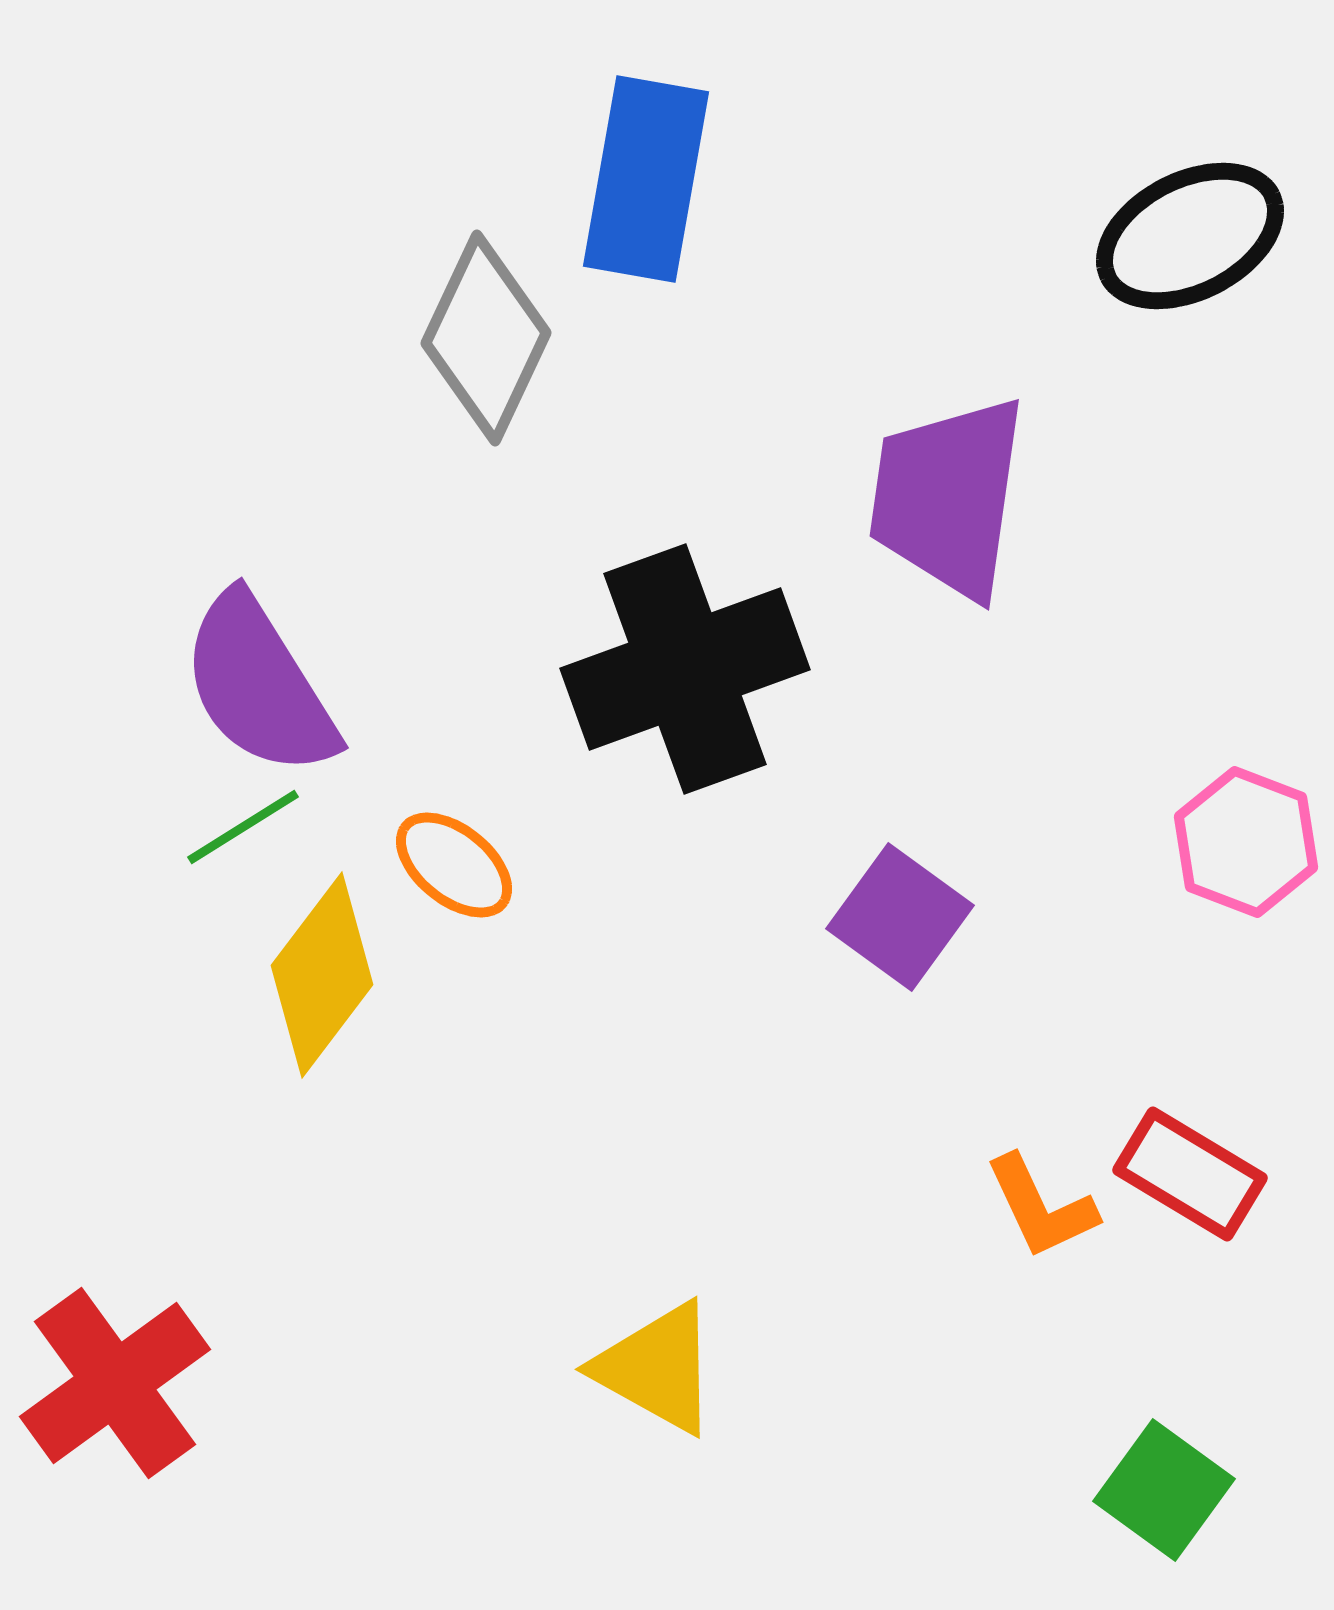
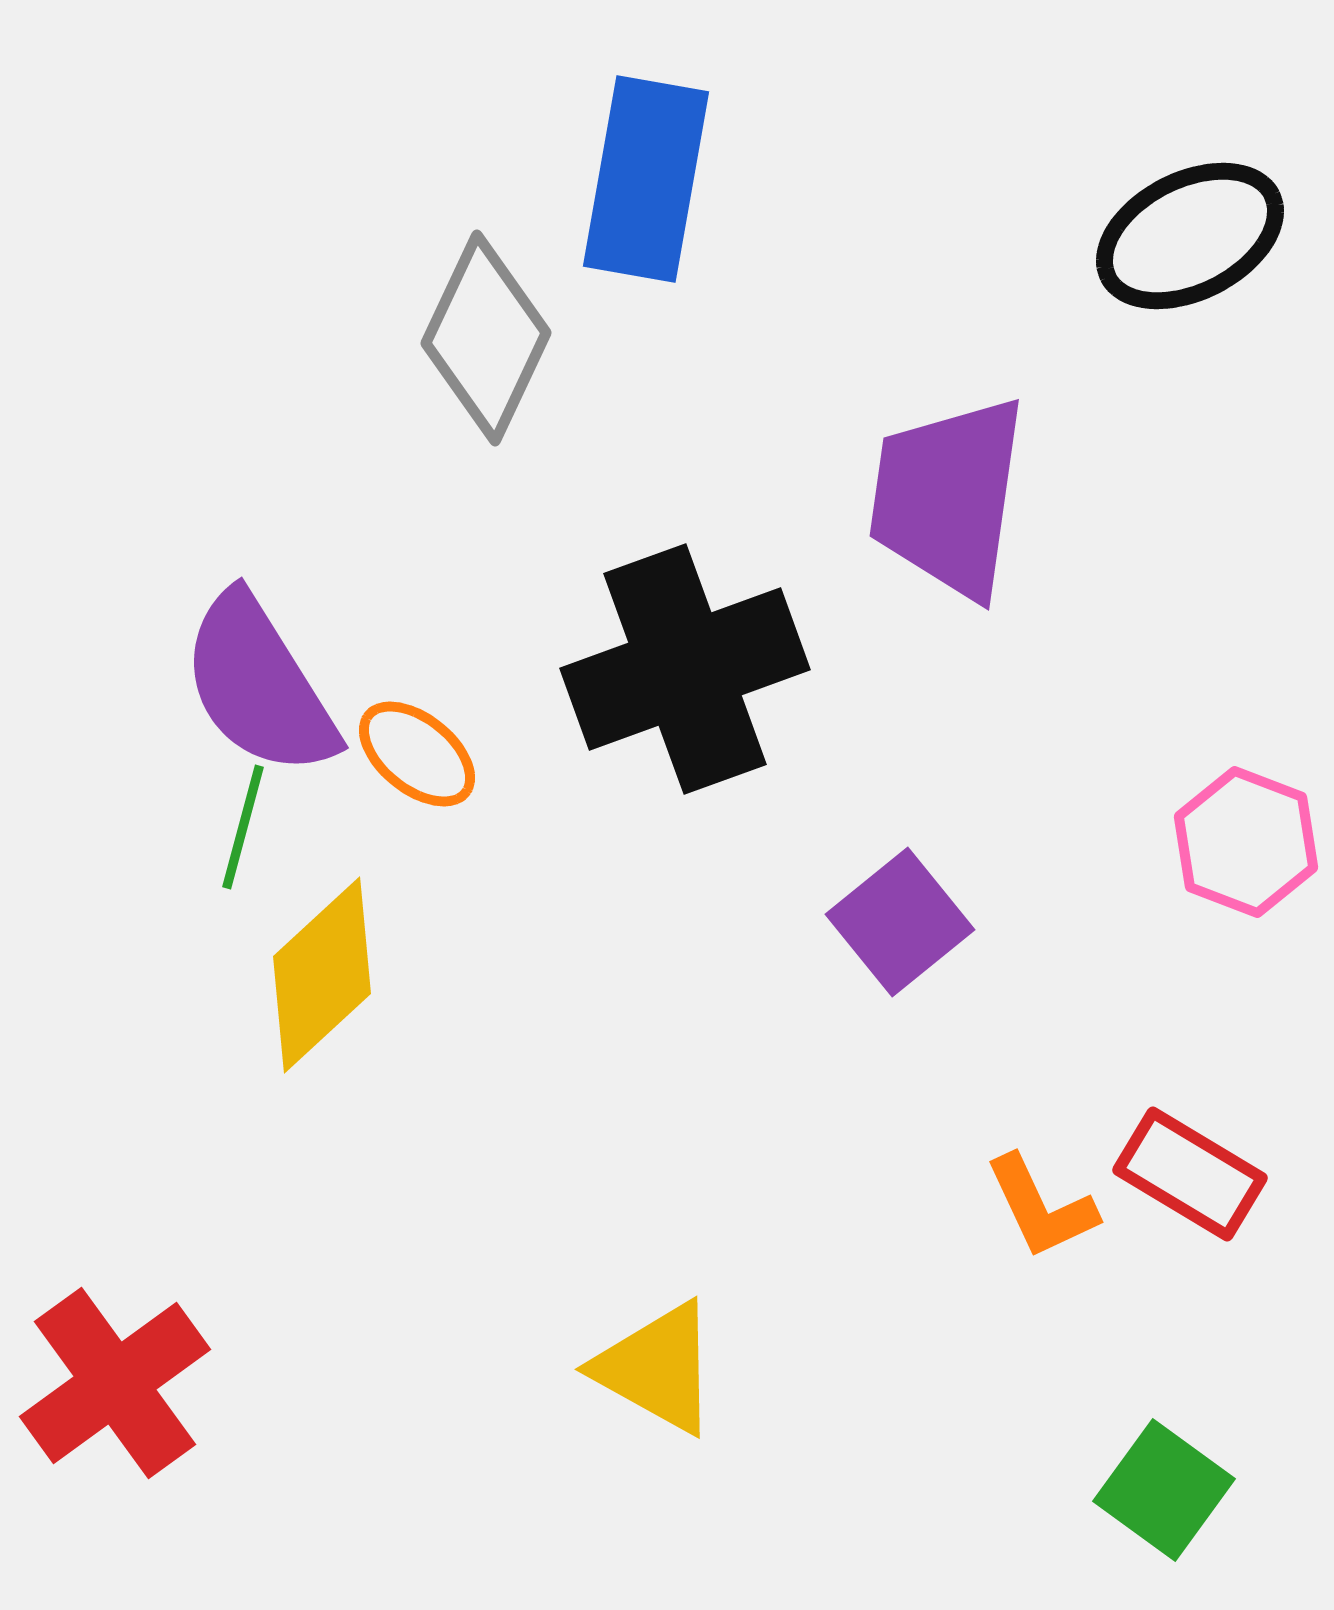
green line: rotated 43 degrees counterclockwise
orange ellipse: moved 37 px left, 111 px up
purple square: moved 5 px down; rotated 15 degrees clockwise
yellow diamond: rotated 10 degrees clockwise
